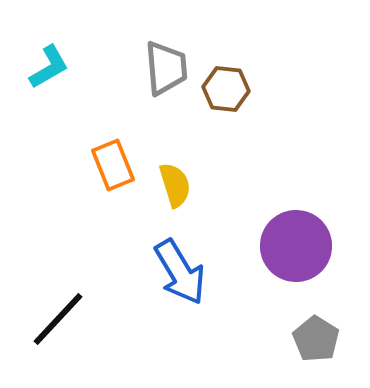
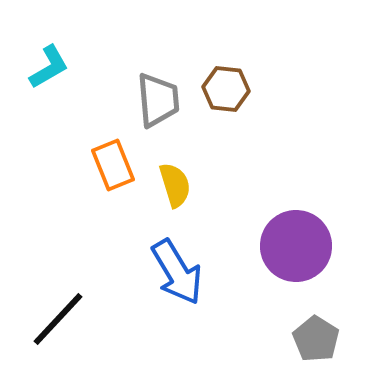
gray trapezoid: moved 8 px left, 32 px down
blue arrow: moved 3 px left
